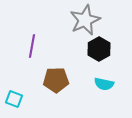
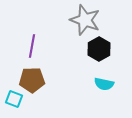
gray star: rotated 28 degrees counterclockwise
brown pentagon: moved 24 px left
